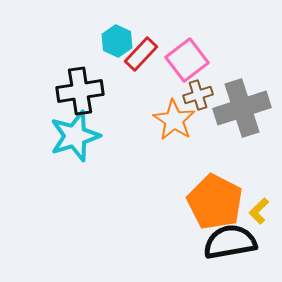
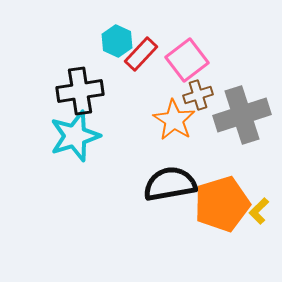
gray cross: moved 7 px down
orange pentagon: moved 7 px right, 2 px down; rotated 28 degrees clockwise
black semicircle: moved 60 px left, 58 px up
